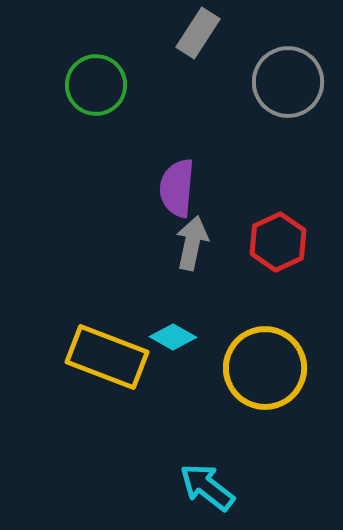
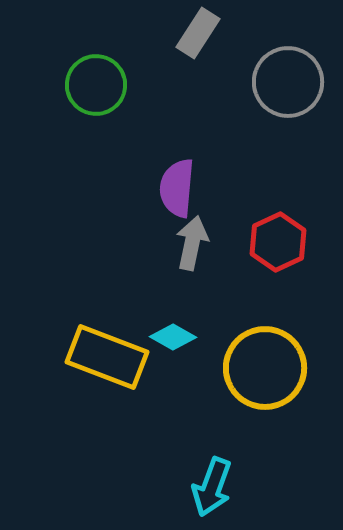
cyan arrow: moved 5 px right; rotated 108 degrees counterclockwise
